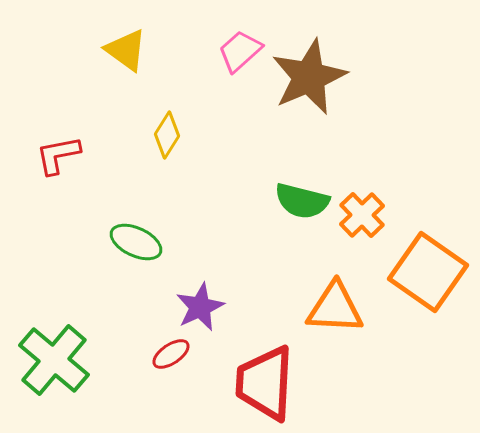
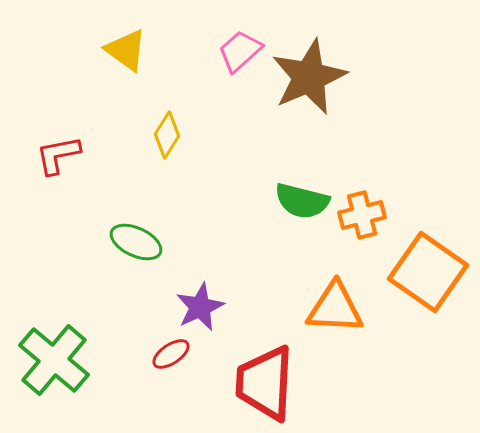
orange cross: rotated 30 degrees clockwise
